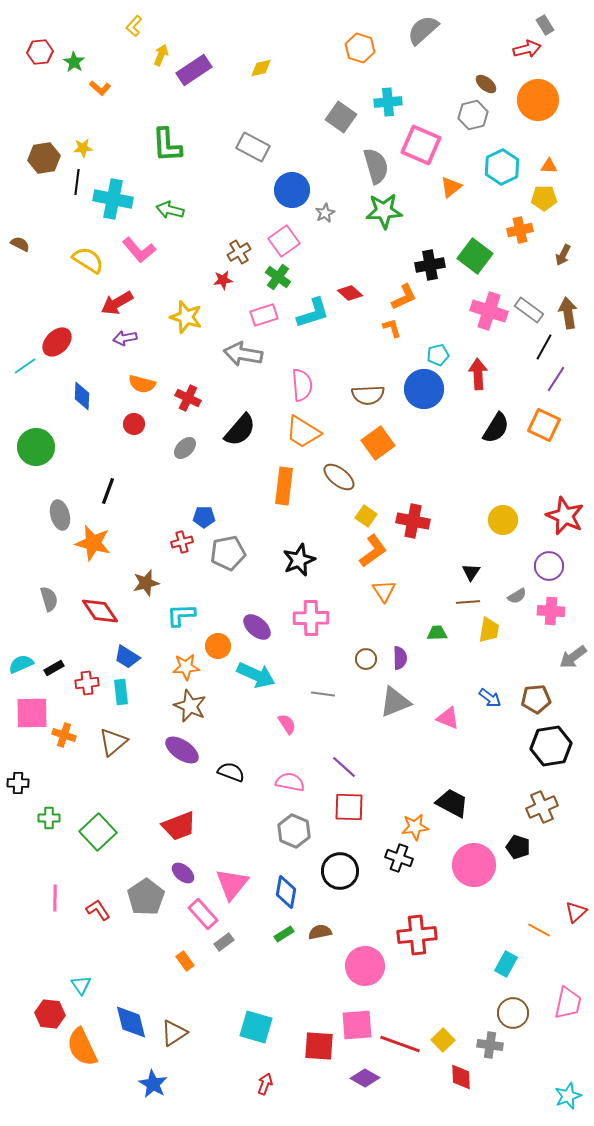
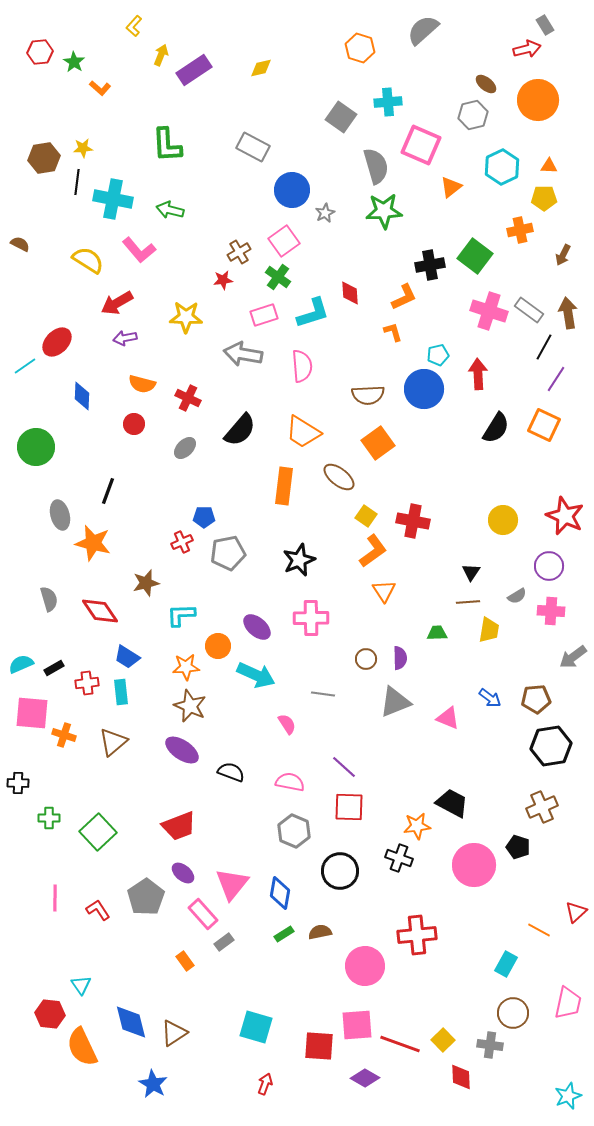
red diamond at (350, 293): rotated 45 degrees clockwise
yellow star at (186, 317): rotated 16 degrees counterclockwise
orange L-shape at (392, 328): moved 1 px right, 4 px down
pink semicircle at (302, 385): moved 19 px up
red cross at (182, 542): rotated 10 degrees counterclockwise
pink square at (32, 713): rotated 6 degrees clockwise
orange star at (415, 827): moved 2 px right, 1 px up
blue diamond at (286, 892): moved 6 px left, 1 px down
